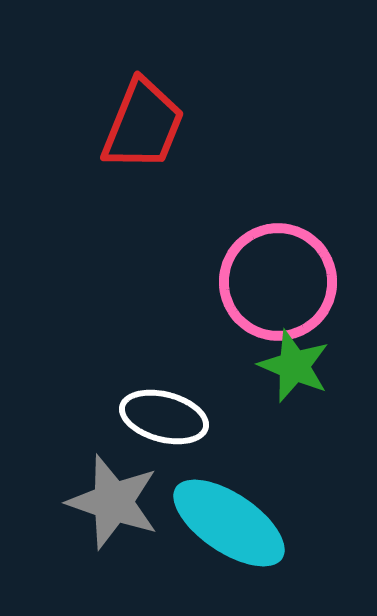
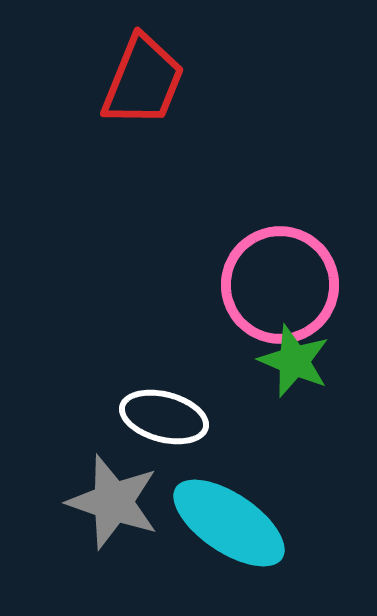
red trapezoid: moved 44 px up
pink circle: moved 2 px right, 3 px down
green star: moved 5 px up
